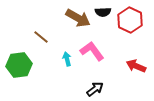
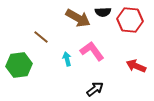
red hexagon: rotated 20 degrees counterclockwise
